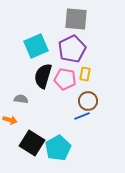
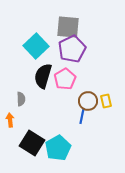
gray square: moved 8 px left, 8 px down
cyan square: rotated 20 degrees counterclockwise
yellow rectangle: moved 21 px right, 27 px down; rotated 24 degrees counterclockwise
pink pentagon: rotated 30 degrees clockwise
gray semicircle: rotated 80 degrees clockwise
blue line: rotated 56 degrees counterclockwise
orange arrow: rotated 112 degrees counterclockwise
